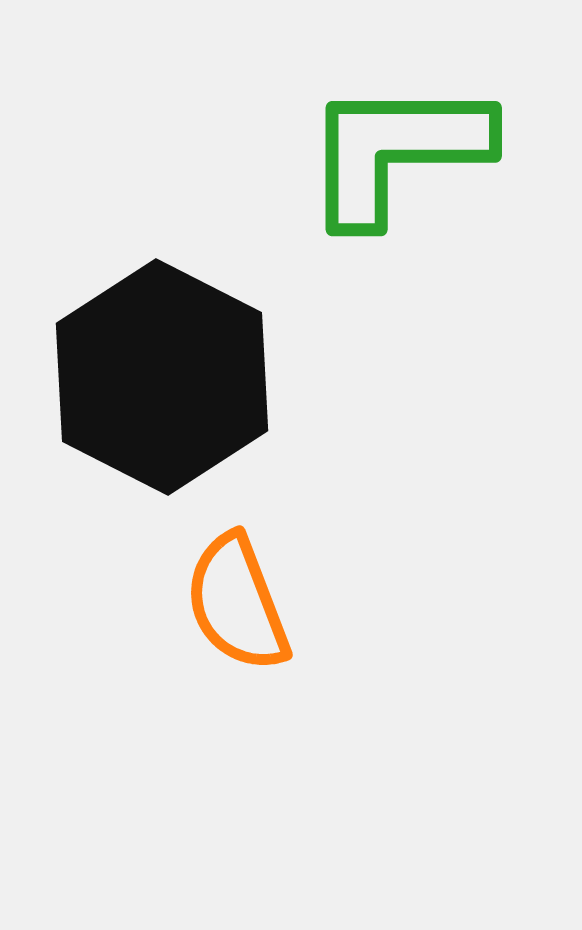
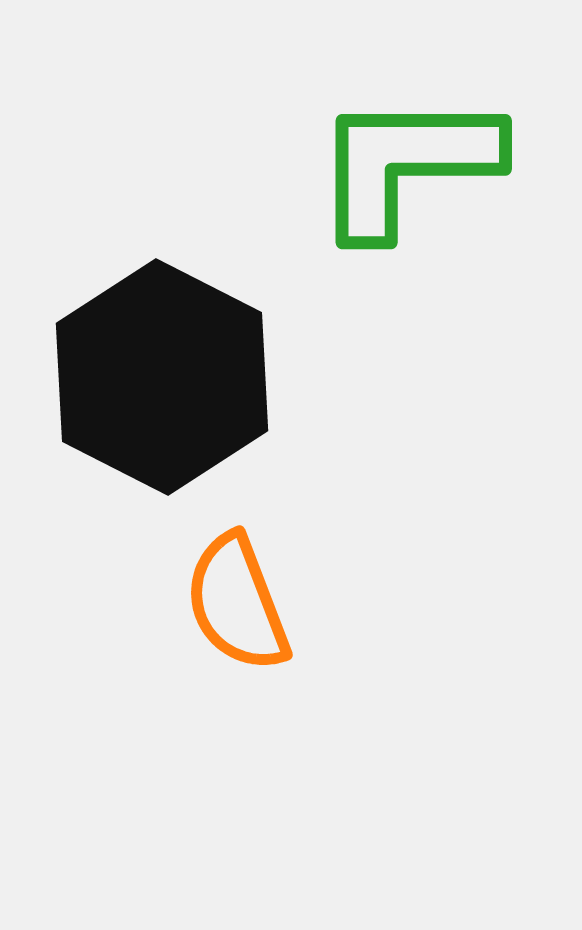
green L-shape: moved 10 px right, 13 px down
